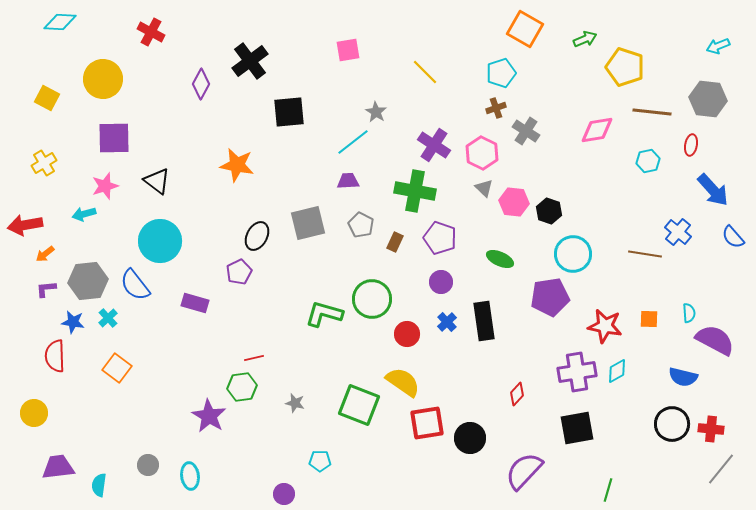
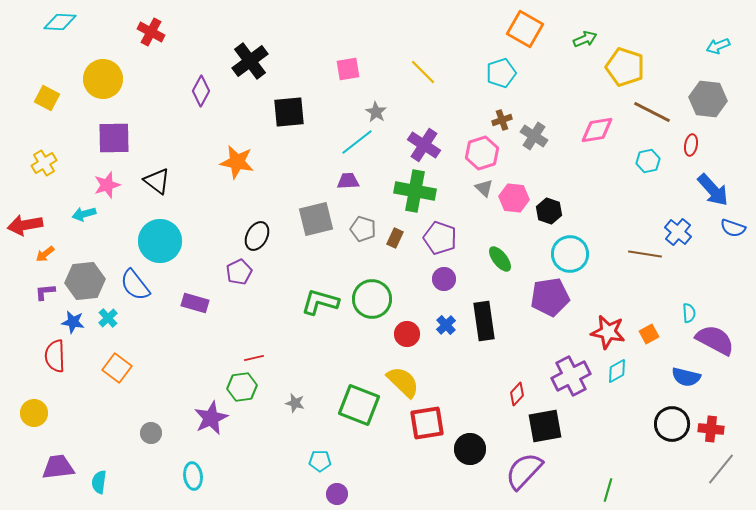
pink square at (348, 50): moved 19 px down
yellow line at (425, 72): moved 2 px left
purple diamond at (201, 84): moved 7 px down
brown cross at (496, 108): moved 6 px right, 12 px down
brown line at (652, 112): rotated 21 degrees clockwise
gray cross at (526, 131): moved 8 px right, 5 px down
cyan line at (353, 142): moved 4 px right
purple cross at (434, 145): moved 10 px left
pink hexagon at (482, 153): rotated 16 degrees clockwise
orange star at (237, 165): moved 3 px up
pink star at (105, 186): moved 2 px right, 1 px up
pink hexagon at (514, 202): moved 4 px up
gray square at (308, 223): moved 8 px right, 4 px up
gray pentagon at (361, 225): moved 2 px right, 4 px down; rotated 10 degrees counterclockwise
blue semicircle at (733, 237): moved 9 px up; rotated 30 degrees counterclockwise
brown rectangle at (395, 242): moved 4 px up
cyan circle at (573, 254): moved 3 px left
green ellipse at (500, 259): rotated 28 degrees clockwise
gray hexagon at (88, 281): moved 3 px left
purple circle at (441, 282): moved 3 px right, 3 px up
purple L-shape at (46, 289): moved 1 px left, 3 px down
green L-shape at (324, 314): moved 4 px left, 12 px up
orange square at (649, 319): moved 15 px down; rotated 30 degrees counterclockwise
blue cross at (447, 322): moved 1 px left, 3 px down
red star at (605, 326): moved 3 px right, 6 px down
purple cross at (577, 372): moved 6 px left, 4 px down; rotated 18 degrees counterclockwise
blue semicircle at (683, 377): moved 3 px right
yellow semicircle at (403, 382): rotated 9 degrees clockwise
purple star at (209, 416): moved 2 px right, 2 px down; rotated 16 degrees clockwise
black square at (577, 428): moved 32 px left, 2 px up
black circle at (470, 438): moved 11 px down
gray circle at (148, 465): moved 3 px right, 32 px up
cyan ellipse at (190, 476): moved 3 px right
cyan semicircle at (99, 485): moved 3 px up
purple circle at (284, 494): moved 53 px right
